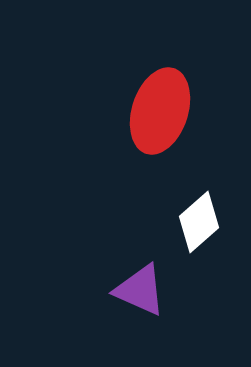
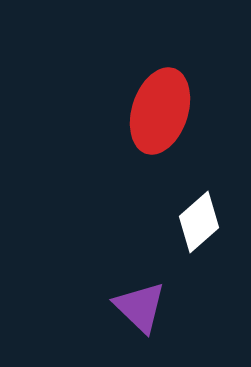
purple triangle: moved 17 px down; rotated 20 degrees clockwise
